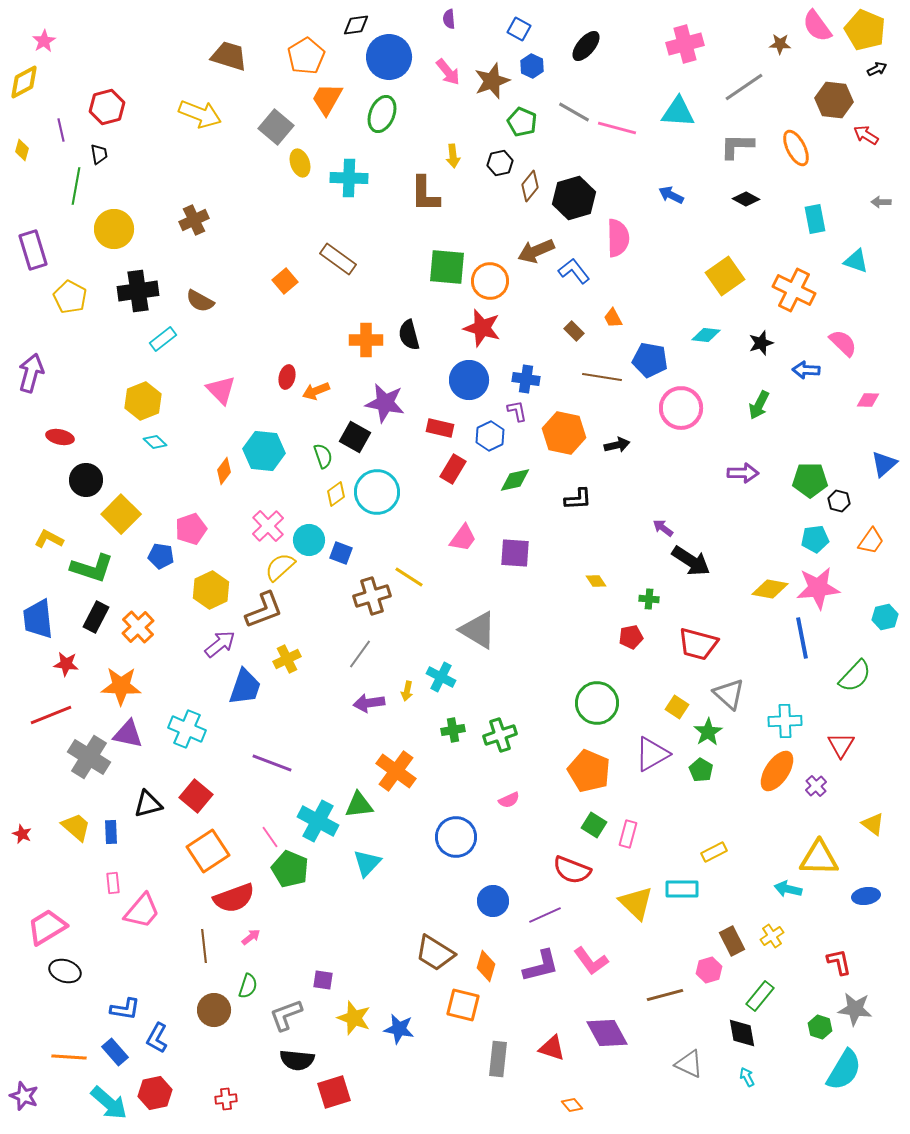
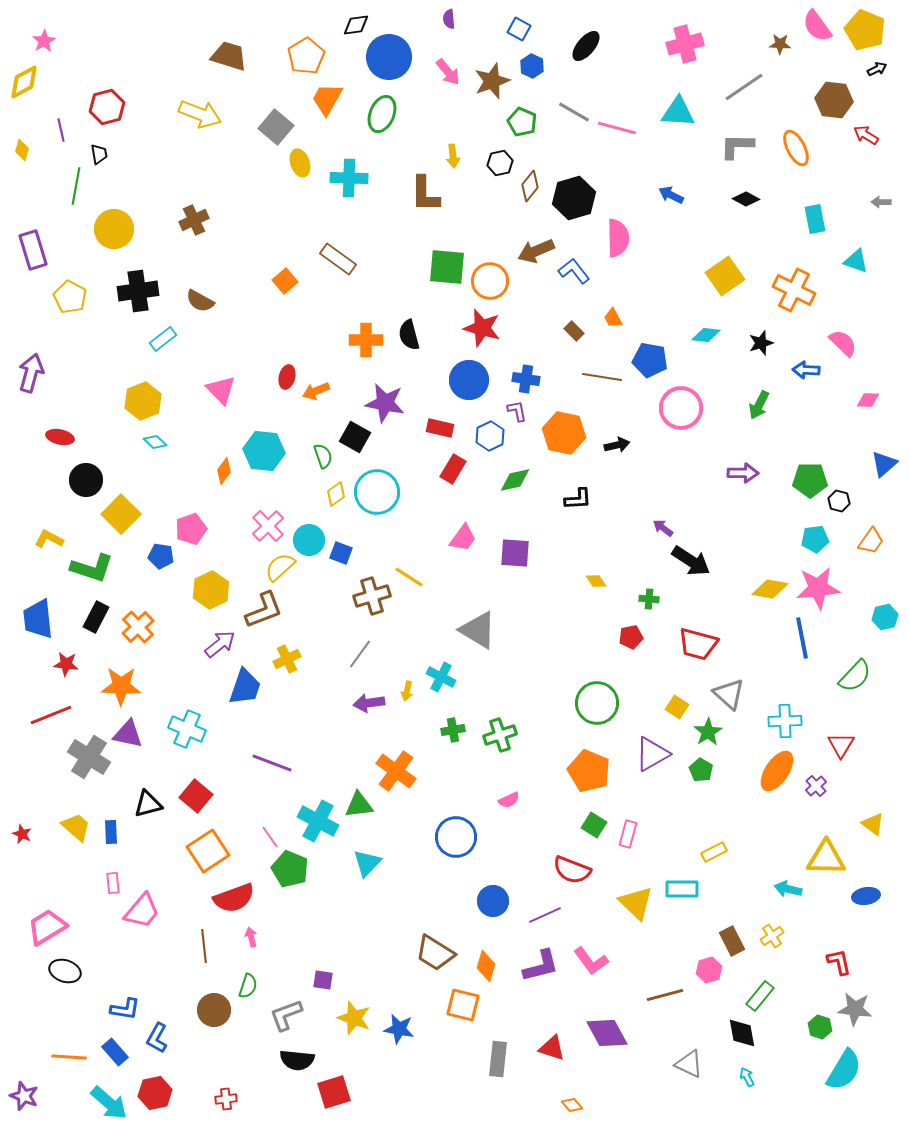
yellow triangle at (819, 858): moved 7 px right
pink arrow at (251, 937): rotated 66 degrees counterclockwise
